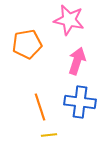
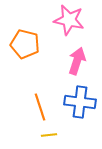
orange pentagon: moved 2 px left; rotated 24 degrees clockwise
